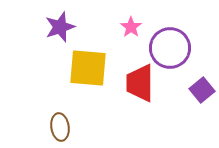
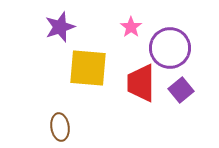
red trapezoid: moved 1 px right
purple square: moved 21 px left
